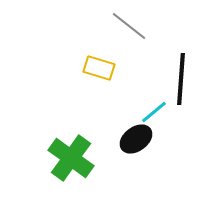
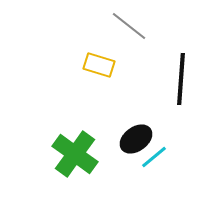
yellow rectangle: moved 3 px up
cyan line: moved 45 px down
green cross: moved 4 px right, 4 px up
